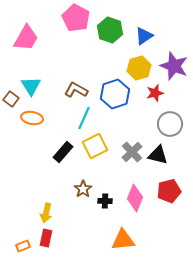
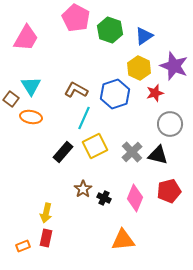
yellow hexagon: rotated 20 degrees counterclockwise
orange ellipse: moved 1 px left, 1 px up
black cross: moved 1 px left, 3 px up; rotated 24 degrees clockwise
